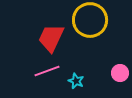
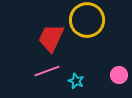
yellow circle: moved 3 px left
pink circle: moved 1 px left, 2 px down
